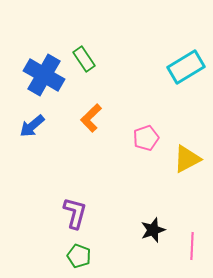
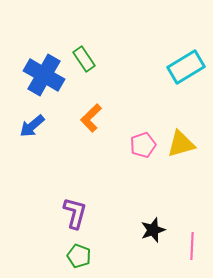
pink pentagon: moved 3 px left, 7 px down
yellow triangle: moved 6 px left, 15 px up; rotated 12 degrees clockwise
